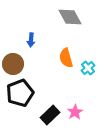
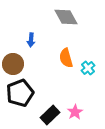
gray diamond: moved 4 px left
